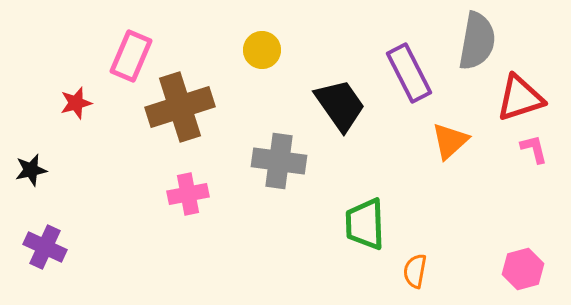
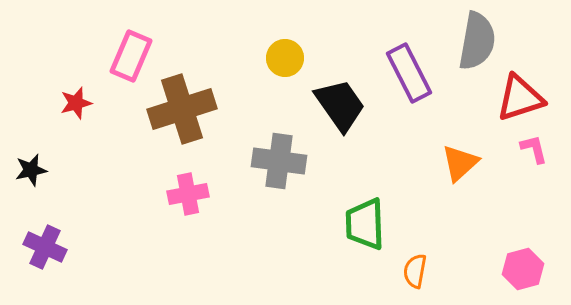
yellow circle: moved 23 px right, 8 px down
brown cross: moved 2 px right, 2 px down
orange triangle: moved 10 px right, 22 px down
